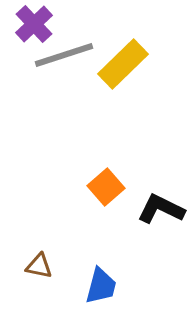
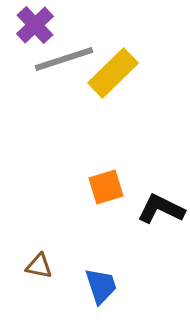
purple cross: moved 1 px right, 1 px down
gray line: moved 4 px down
yellow rectangle: moved 10 px left, 9 px down
orange square: rotated 24 degrees clockwise
blue trapezoid: rotated 33 degrees counterclockwise
